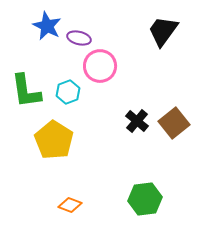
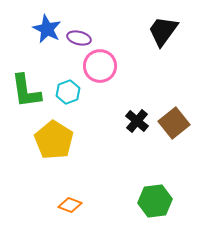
blue star: moved 3 px down
green hexagon: moved 10 px right, 2 px down
